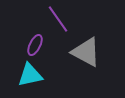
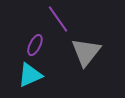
gray triangle: rotated 40 degrees clockwise
cyan triangle: rotated 12 degrees counterclockwise
